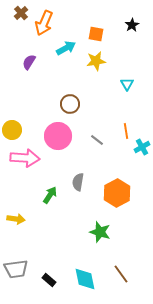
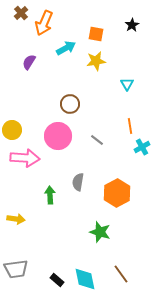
orange line: moved 4 px right, 5 px up
green arrow: rotated 36 degrees counterclockwise
black rectangle: moved 8 px right
